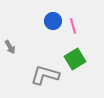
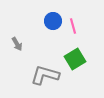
gray arrow: moved 7 px right, 3 px up
